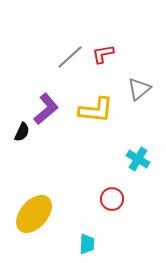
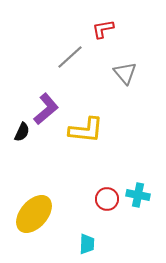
red L-shape: moved 25 px up
gray triangle: moved 14 px left, 16 px up; rotated 30 degrees counterclockwise
yellow L-shape: moved 10 px left, 20 px down
cyan cross: moved 36 px down; rotated 20 degrees counterclockwise
red circle: moved 5 px left
